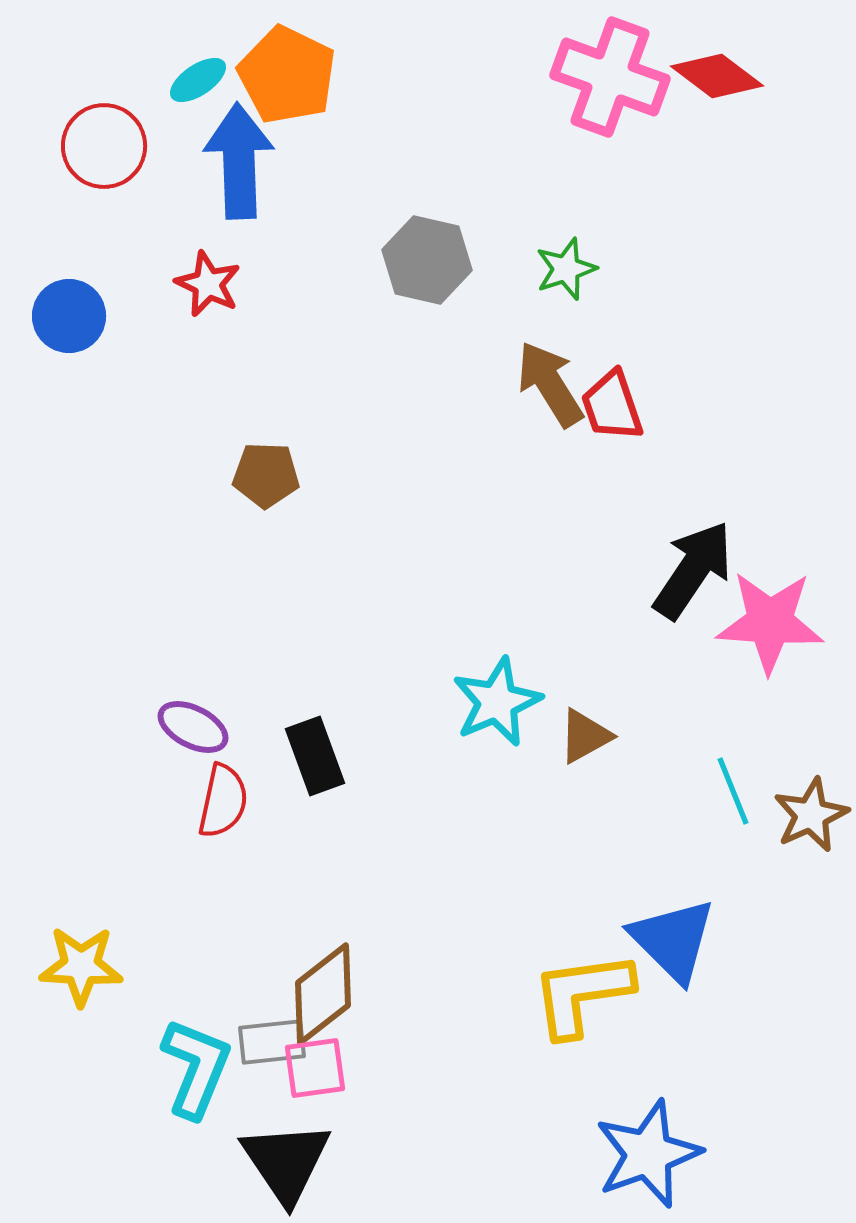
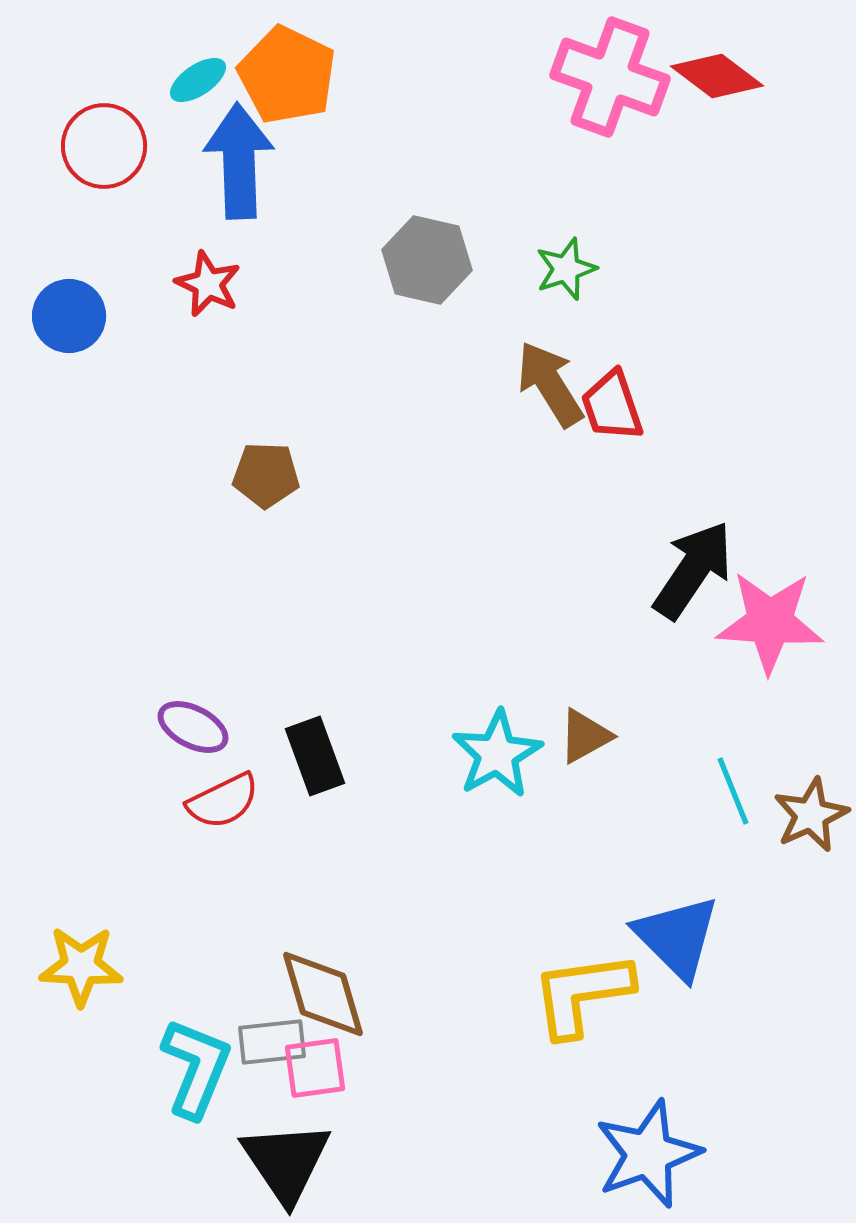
cyan star: moved 52 px down; rotated 6 degrees counterclockwise
red semicircle: rotated 52 degrees clockwise
blue triangle: moved 4 px right, 3 px up
brown diamond: rotated 68 degrees counterclockwise
